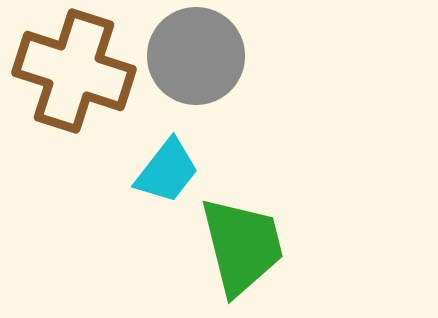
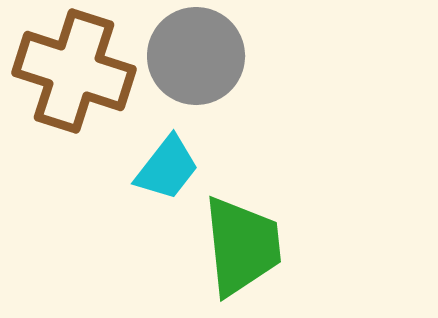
cyan trapezoid: moved 3 px up
green trapezoid: rotated 8 degrees clockwise
